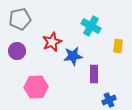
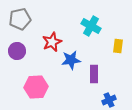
blue star: moved 2 px left, 4 px down
